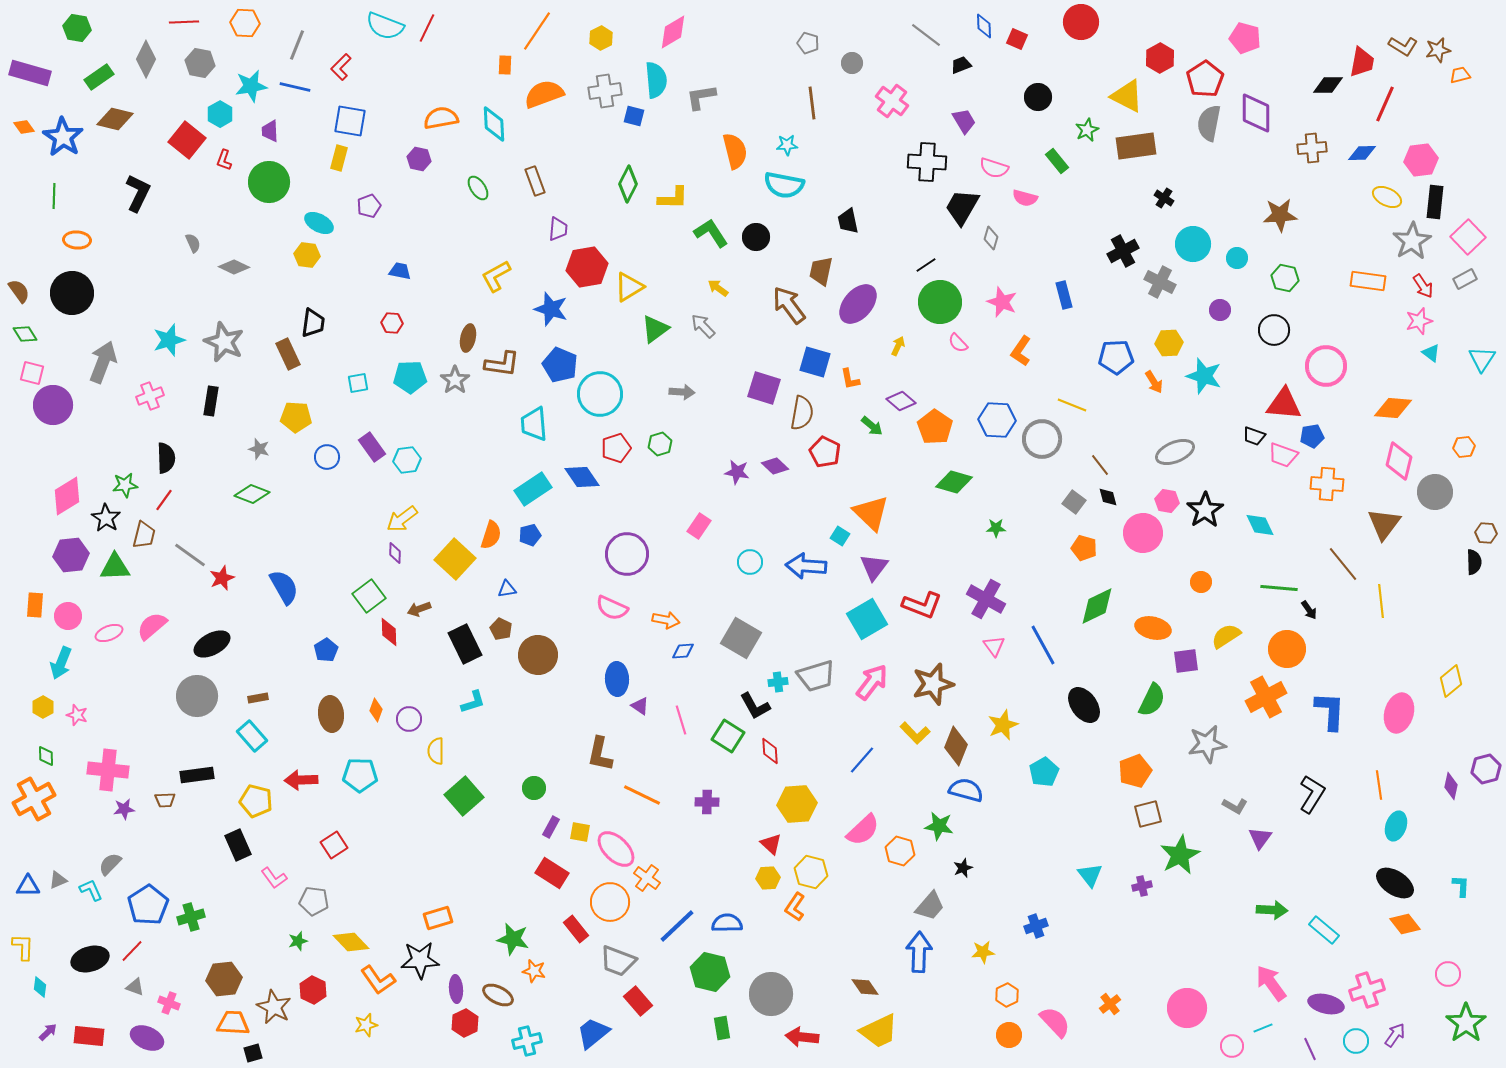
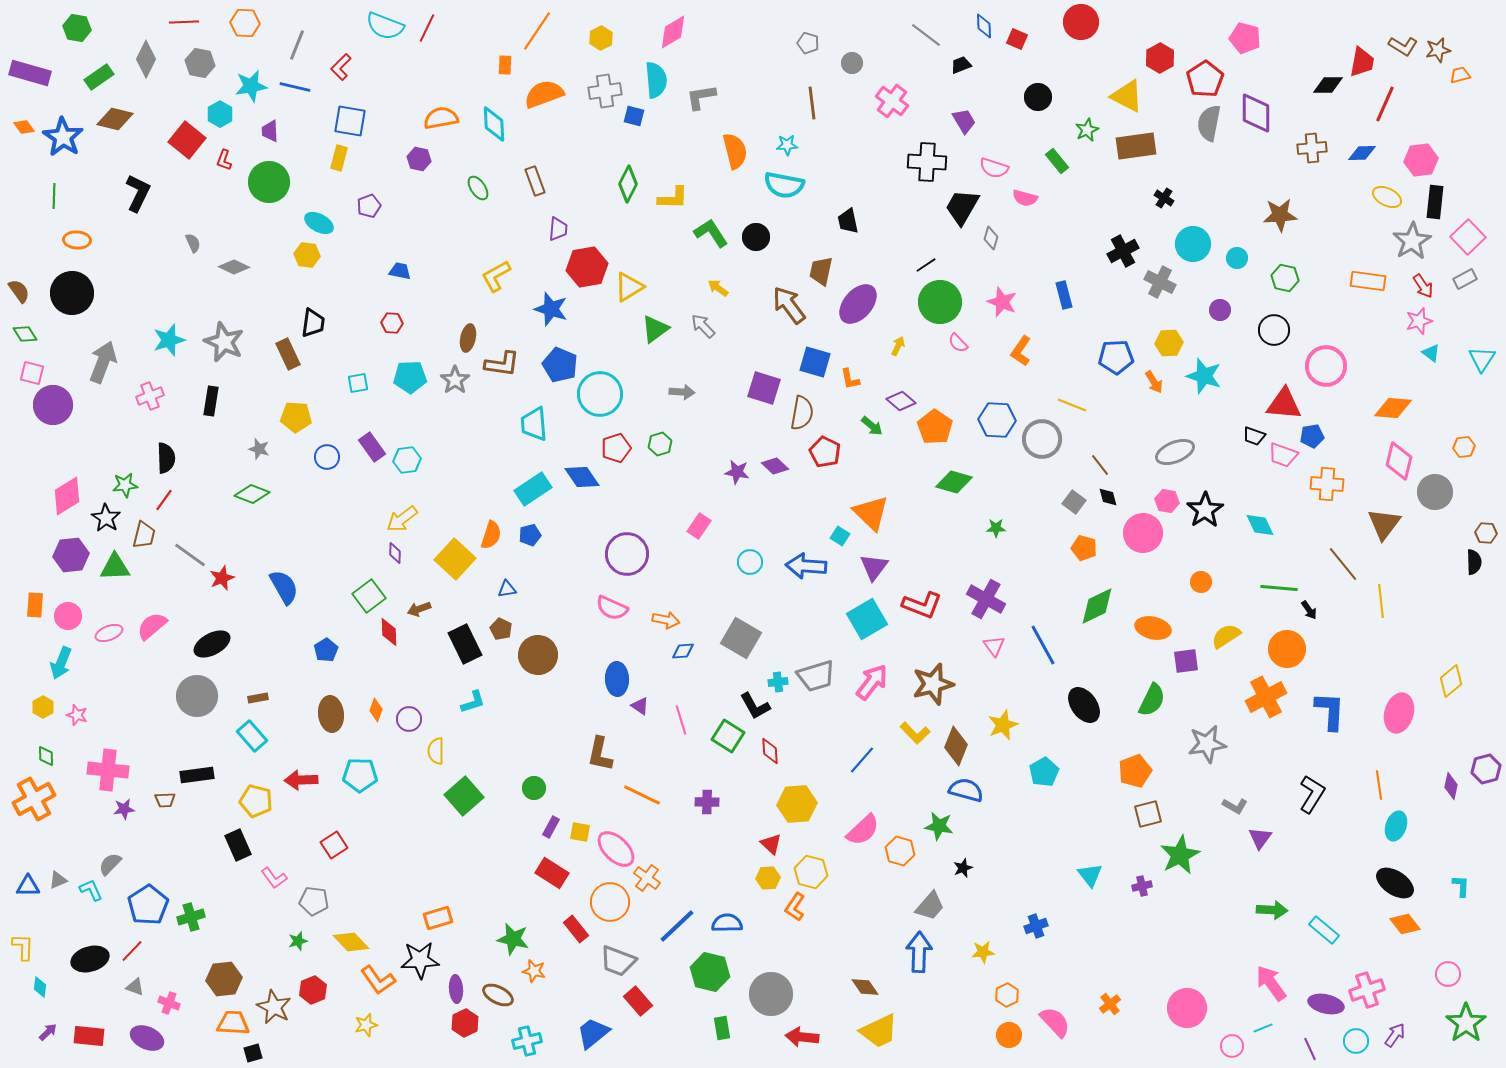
red hexagon at (313, 990): rotated 12 degrees clockwise
